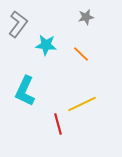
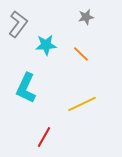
cyan star: rotated 10 degrees counterclockwise
cyan L-shape: moved 1 px right, 3 px up
red line: moved 14 px left, 13 px down; rotated 45 degrees clockwise
